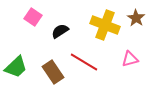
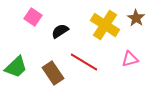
yellow cross: rotated 12 degrees clockwise
brown rectangle: moved 1 px down
